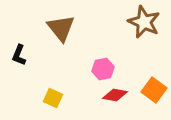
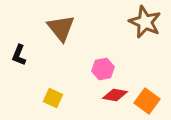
brown star: moved 1 px right
orange square: moved 7 px left, 11 px down
